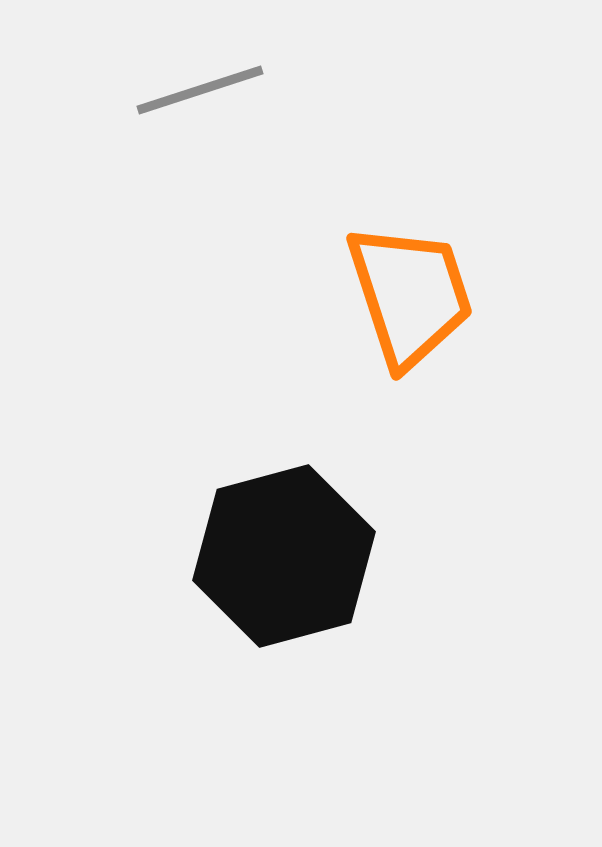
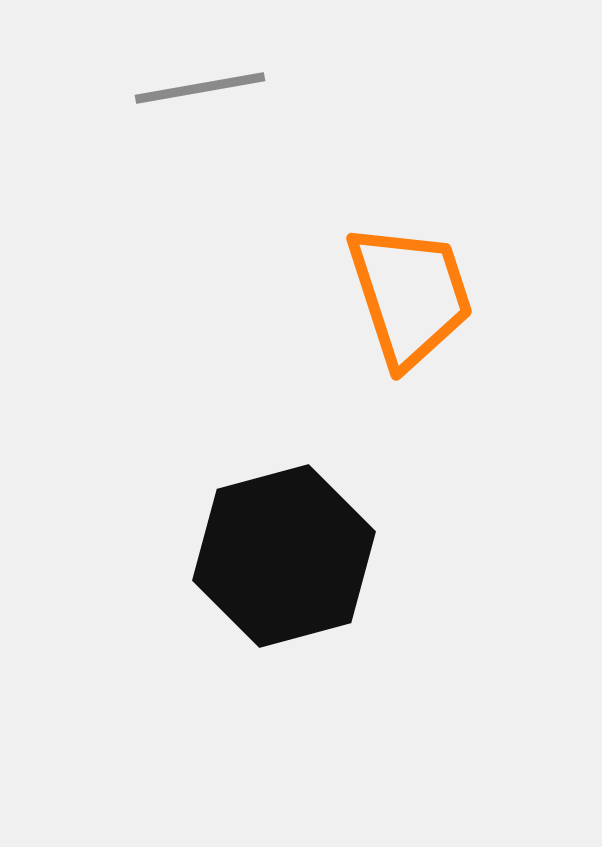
gray line: moved 2 px up; rotated 8 degrees clockwise
